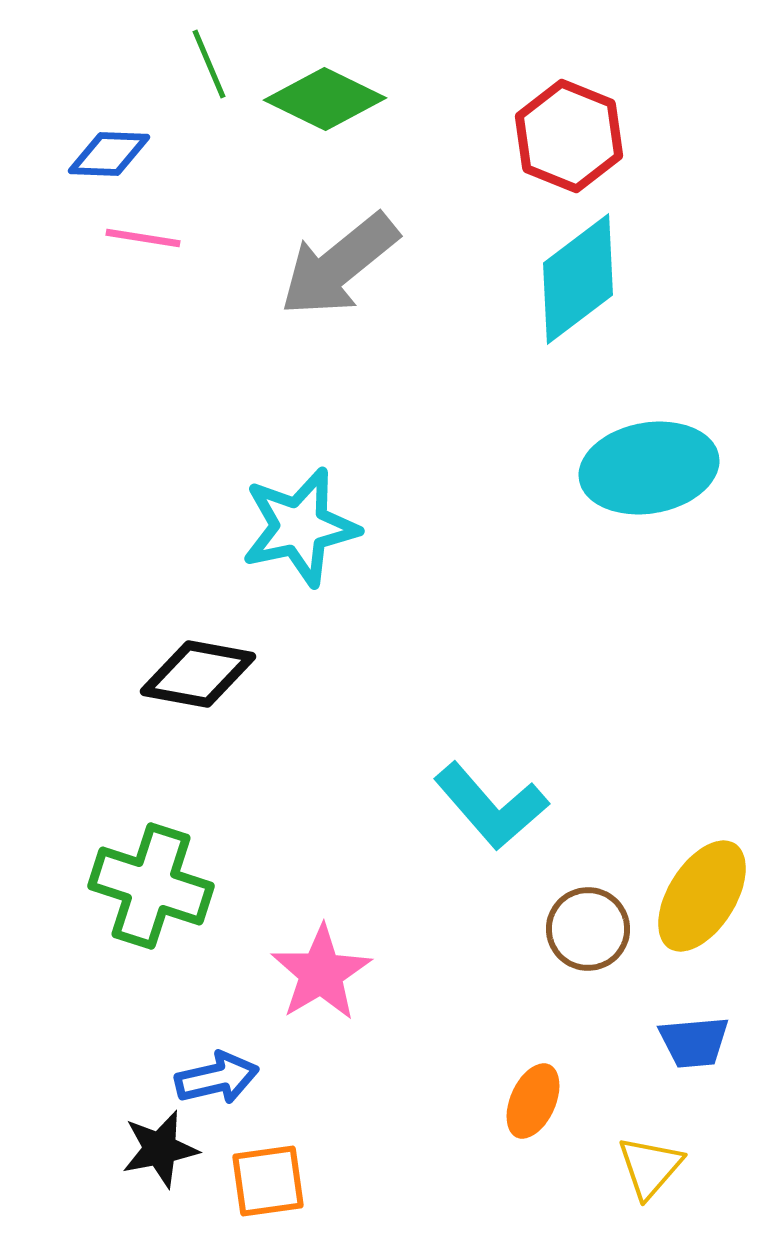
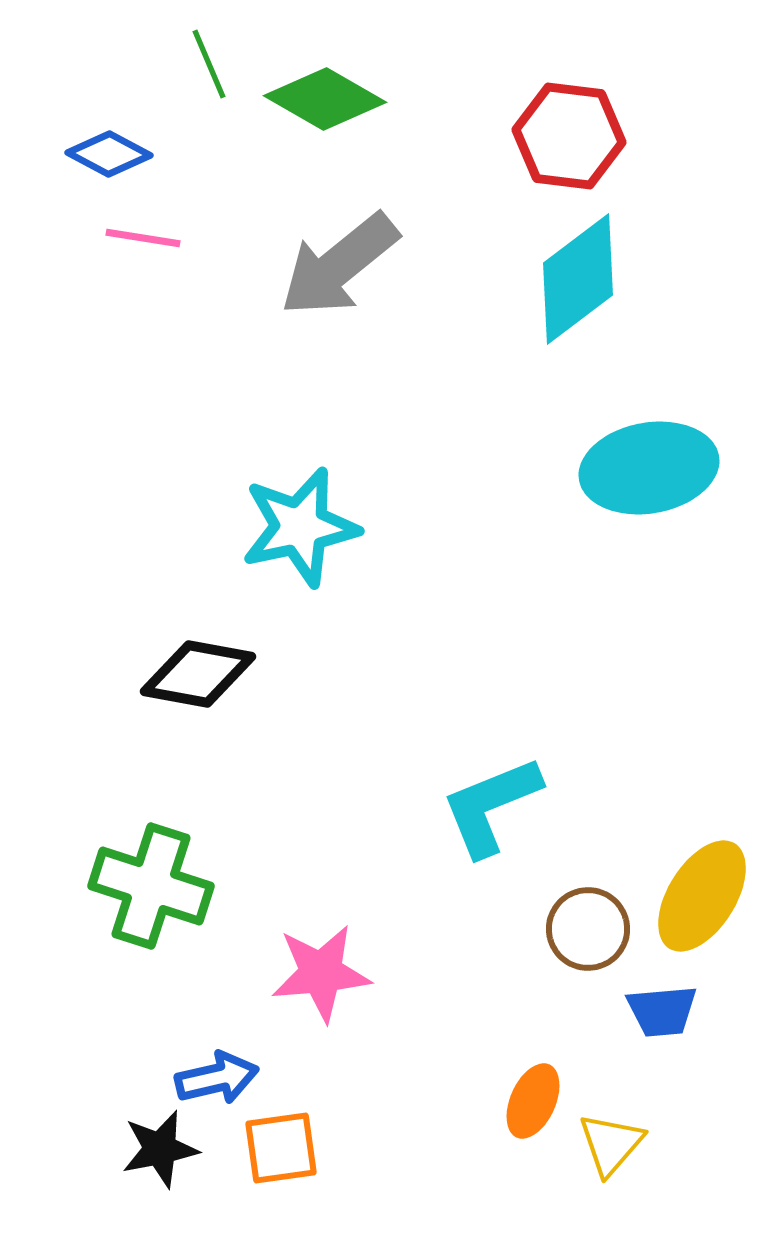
green diamond: rotated 4 degrees clockwise
red hexagon: rotated 15 degrees counterclockwise
blue diamond: rotated 26 degrees clockwise
cyan L-shape: rotated 109 degrees clockwise
pink star: rotated 26 degrees clockwise
blue trapezoid: moved 32 px left, 31 px up
yellow triangle: moved 39 px left, 23 px up
orange square: moved 13 px right, 33 px up
